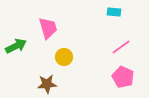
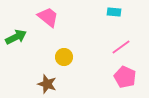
pink trapezoid: moved 11 px up; rotated 35 degrees counterclockwise
green arrow: moved 9 px up
pink pentagon: moved 2 px right
brown star: rotated 24 degrees clockwise
